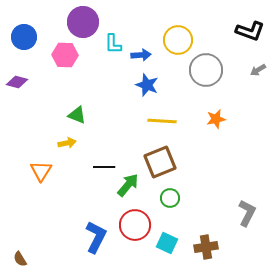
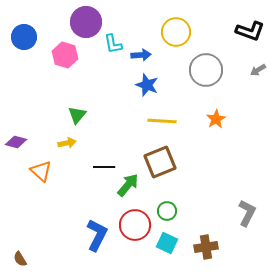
purple circle: moved 3 px right
yellow circle: moved 2 px left, 8 px up
cyan L-shape: rotated 10 degrees counterclockwise
pink hexagon: rotated 15 degrees clockwise
purple diamond: moved 1 px left, 60 px down
green triangle: rotated 48 degrees clockwise
orange star: rotated 18 degrees counterclockwise
orange triangle: rotated 20 degrees counterclockwise
green circle: moved 3 px left, 13 px down
blue L-shape: moved 1 px right, 2 px up
